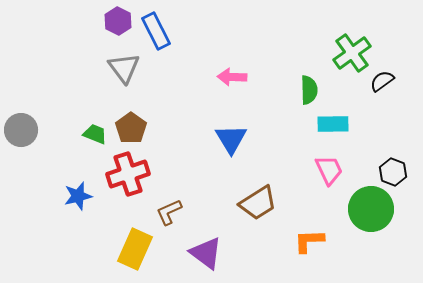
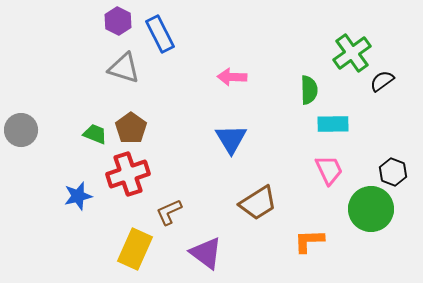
blue rectangle: moved 4 px right, 3 px down
gray triangle: rotated 36 degrees counterclockwise
